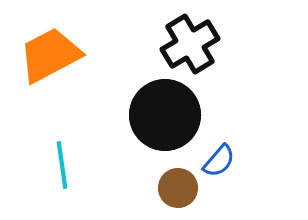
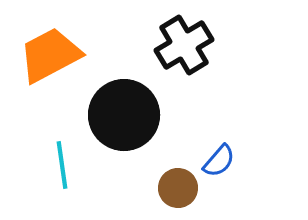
black cross: moved 6 px left, 1 px down
black circle: moved 41 px left
